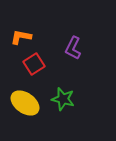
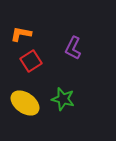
orange L-shape: moved 3 px up
red square: moved 3 px left, 3 px up
